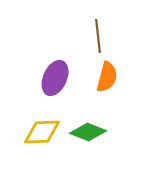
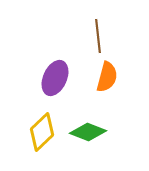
yellow diamond: rotated 42 degrees counterclockwise
